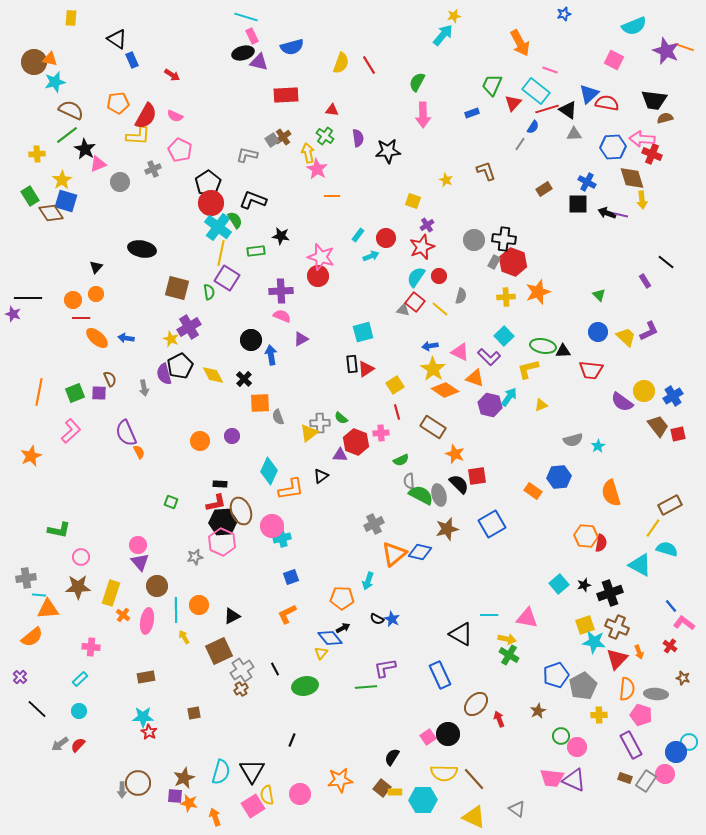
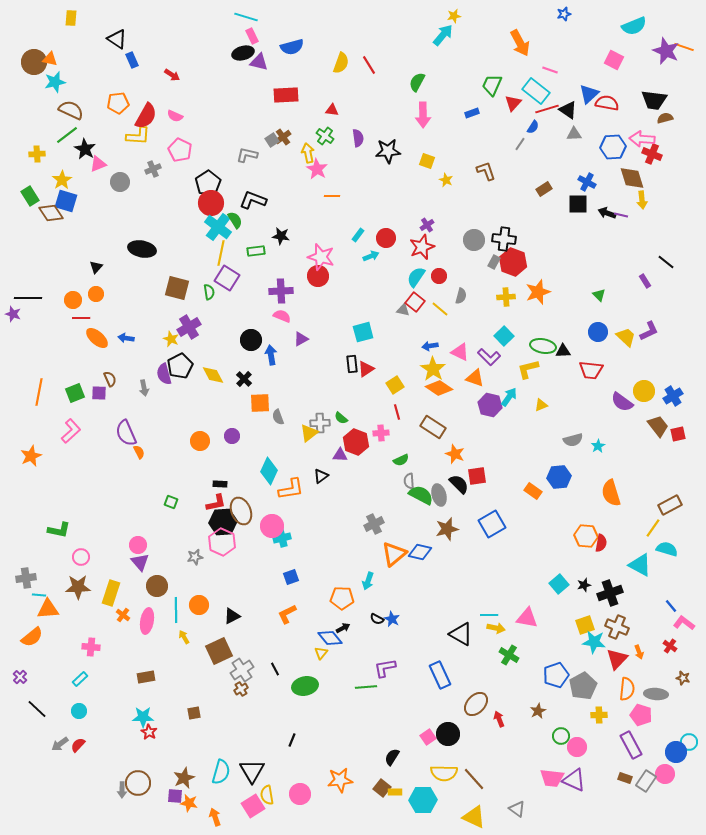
yellow square at (413, 201): moved 14 px right, 40 px up
orange diamond at (445, 390): moved 6 px left, 2 px up
yellow arrow at (507, 639): moved 11 px left, 11 px up
